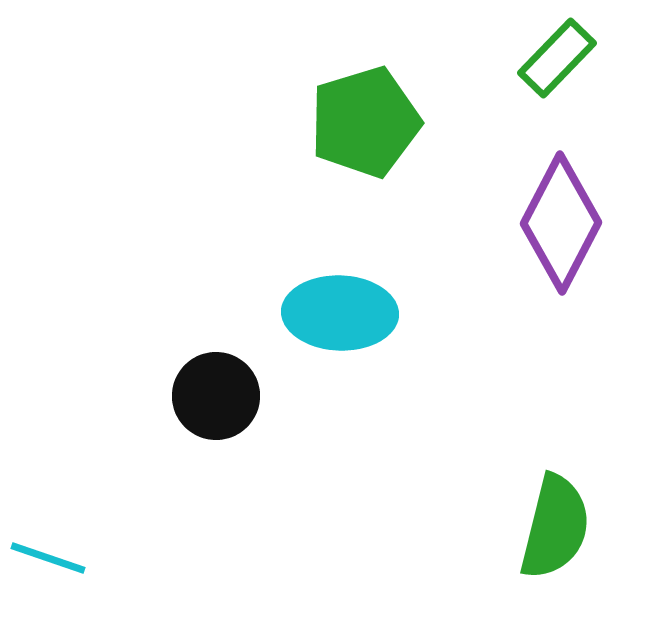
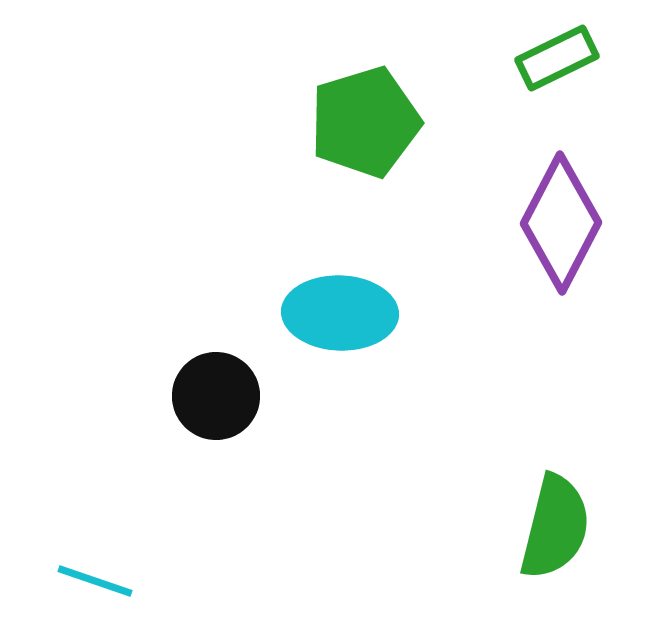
green rectangle: rotated 20 degrees clockwise
cyan line: moved 47 px right, 23 px down
